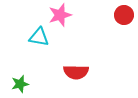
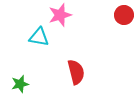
red semicircle: rotated 105 degrees counterclockwise
